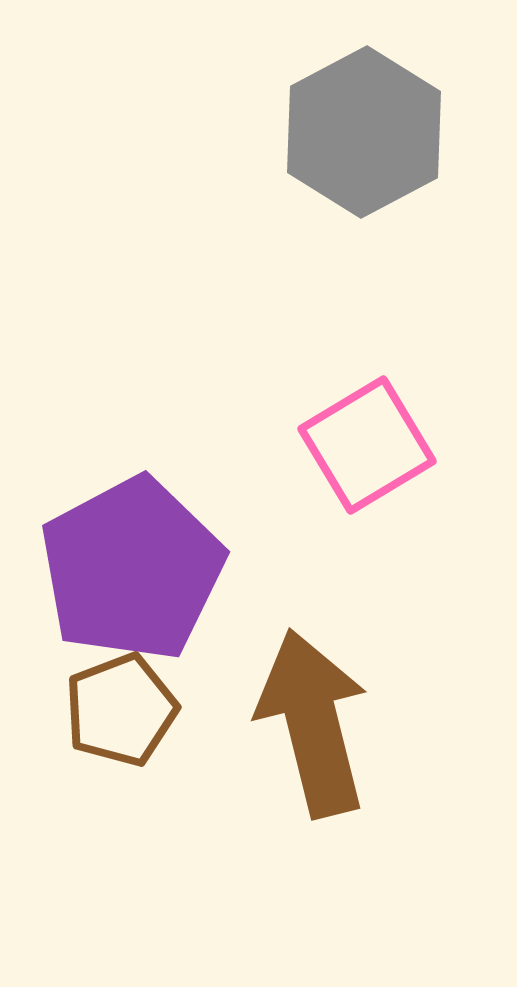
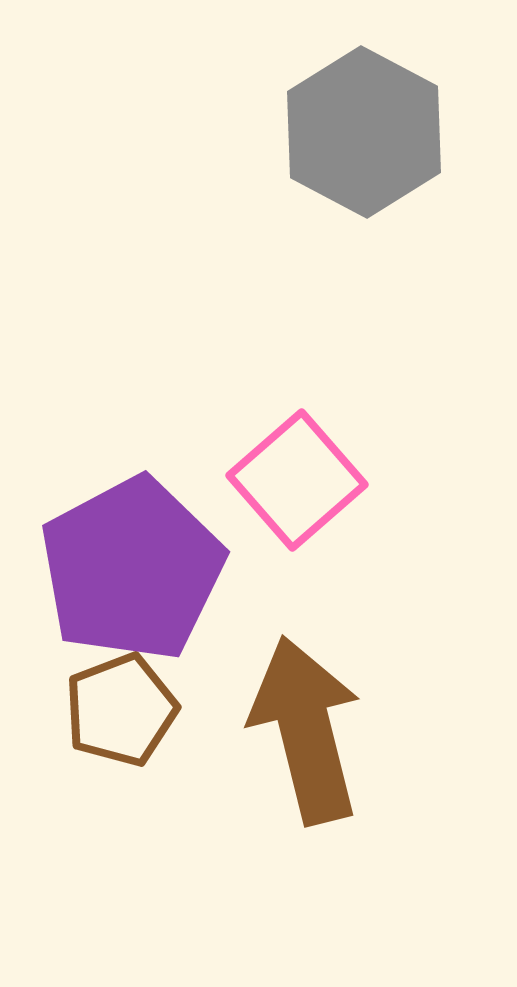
gray hexagon: rotated 4 degrees counterclockwise
pink square: moved 70 px left, 35 px down; rotated 10 degrees counterclockwise
brown arrow: moved 7 px left, 7 px down
